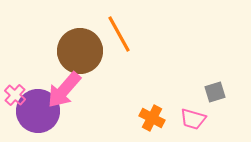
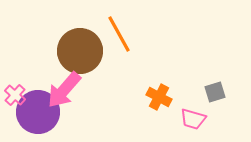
purple circle: moved 1 px down
orange cross: moved 7 px right, 21 px up
